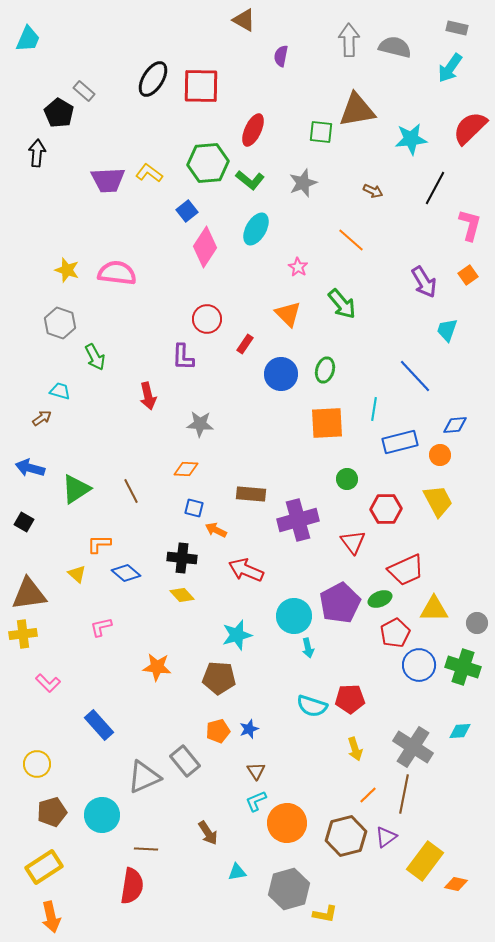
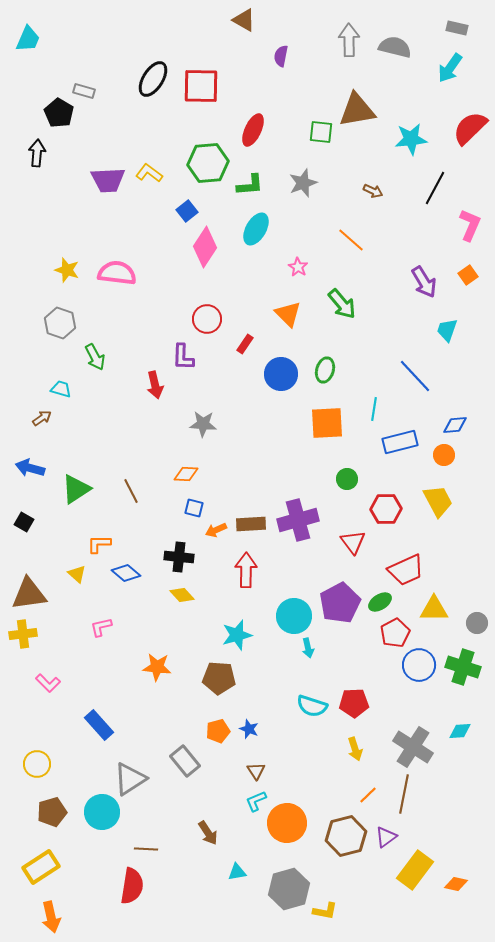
gray rectangle at (84, 91): rotated 25 degrees counterclockwise
green L-shape at (250, 180): moved 5 px down; rotated 44 degrees counterclockwise
pink L-shape at (470, 225): rotated 8 degrees clockwise
cyan trapezoid at (60, 391): moved 1 px right, 2 px up
red arrow at (148, 396): moved 7 px right, 11 px up
gray star at (200, 424): moved 3 px right
orange circle at (440, 455): moved 4 px right
orange diamond at (186, 469): moved 5 px down
brown rectangle at (251, 494): moved 30 px down; rotated 8 degrees counterclockwise
orange arrow at (216, 530): rotated 50 degrees counterclockwise
black cross at (182, 558): moved 3 px left, 1 px up
red arrow at (246, 570): rotated 68 degrees clockwise
green ellipse at (380, 599): moved 3 px down; rotated 10 degrees counterclockwise
red pentagon at (350, 699): moved 4 px right, 4 px down
blue star at (249, 729): rotated 30 degrees counterclockwise
gray triangle at (144, 777): moved 14 px left, 2 px down; rotated 9 degrees counterclockwise
cyan circle at (102, 815): moved 3 px up
yellow rectangle at (425, 861): moved 10 px left, 9 px down
yellow rectangle at (44, 867): moved 3 px left
yellow L-shape at (325, 914): moved 3 px up
